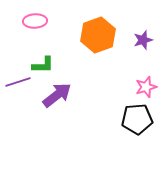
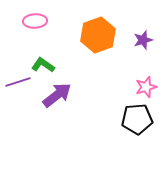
green L-shape: rotated 145 degrees counterclockwise
